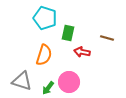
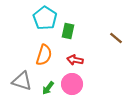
cyan pentagon: rotated 15 degrees clockwise
green rectangle: moved 2 px up
brown line: moved 9 px right; rotated 24 degrees clockwise
red arrow: moved 7 px left, 8 px down
pink circle: moved 3 px right, 2 px down
